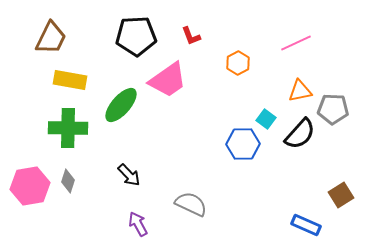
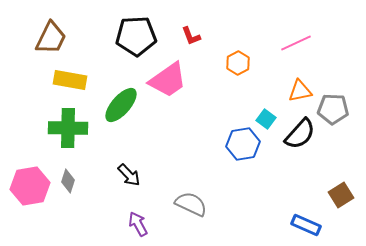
blue hexagon: rotated 8 degrees counterclockwise
